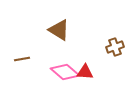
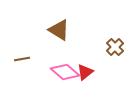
brown cross: rotated 24 degrees counterclockwise
red triangle: rotated 42 degrees counterclockwise
